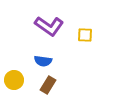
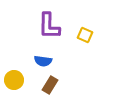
purple L-shape: rotated 56 degrees clockwise
yellow square: rotated 21 degrees clockwise
brown rectangle: moved 2 px right
